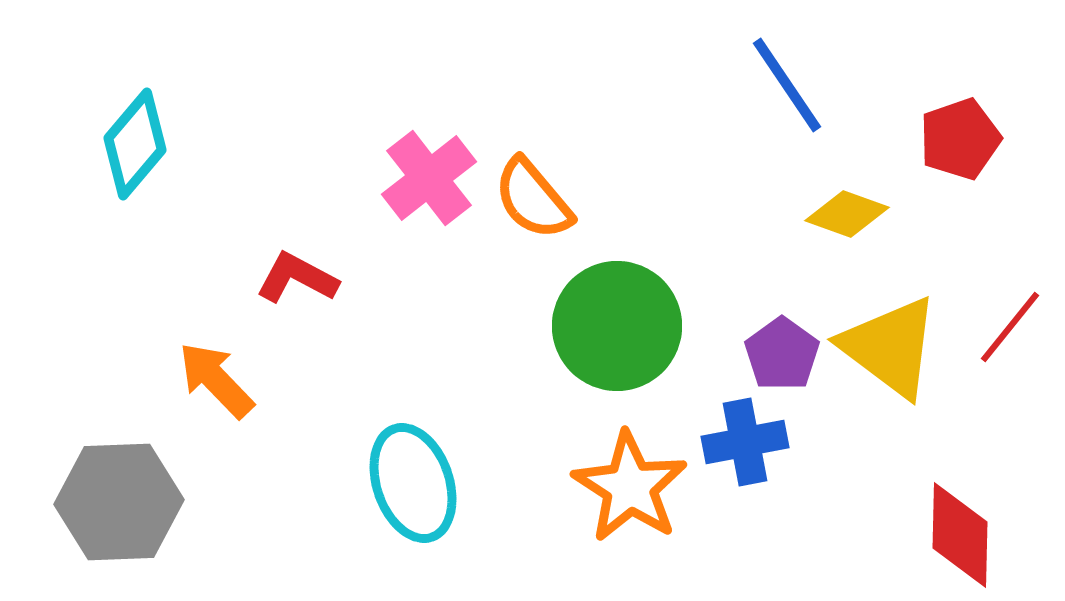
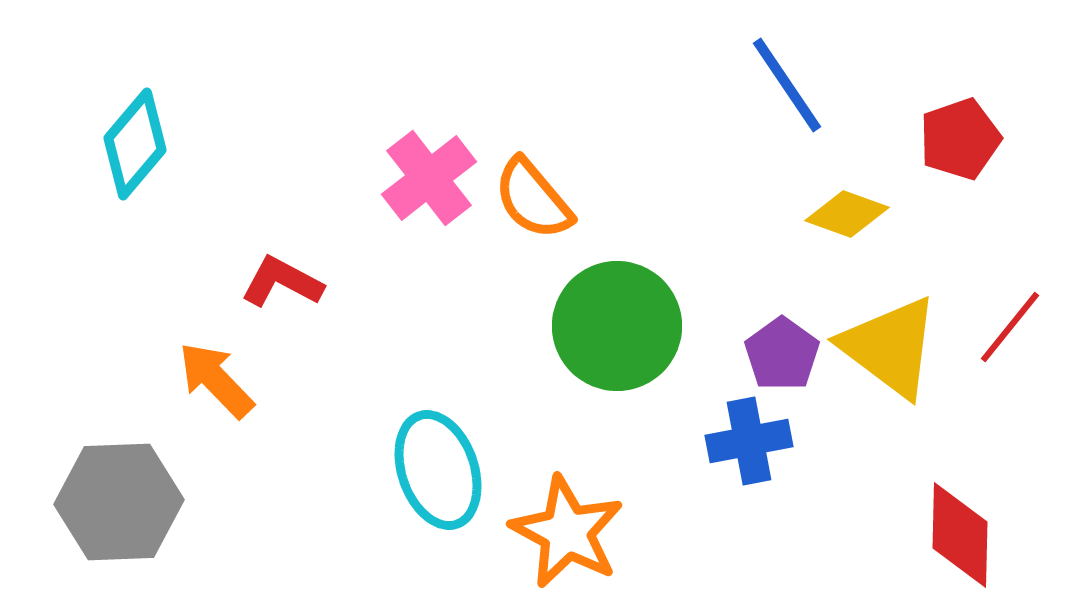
red L-shape: moved 15 px left, 4 px down
blue cross: moved 4 px right, 1 px up
cyan ellipse: moved 25 px right, 13 px up
orange star: moved 63 px left, 45 px down; rotated 5 degrees counterclockwise
